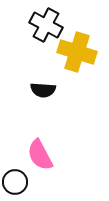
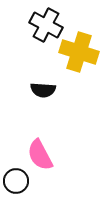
yellow cross: moved 2 px right
black circle: moved 1 px right, 1 px up
